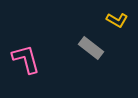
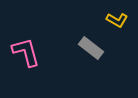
pink L-shape: moved 7 px up
